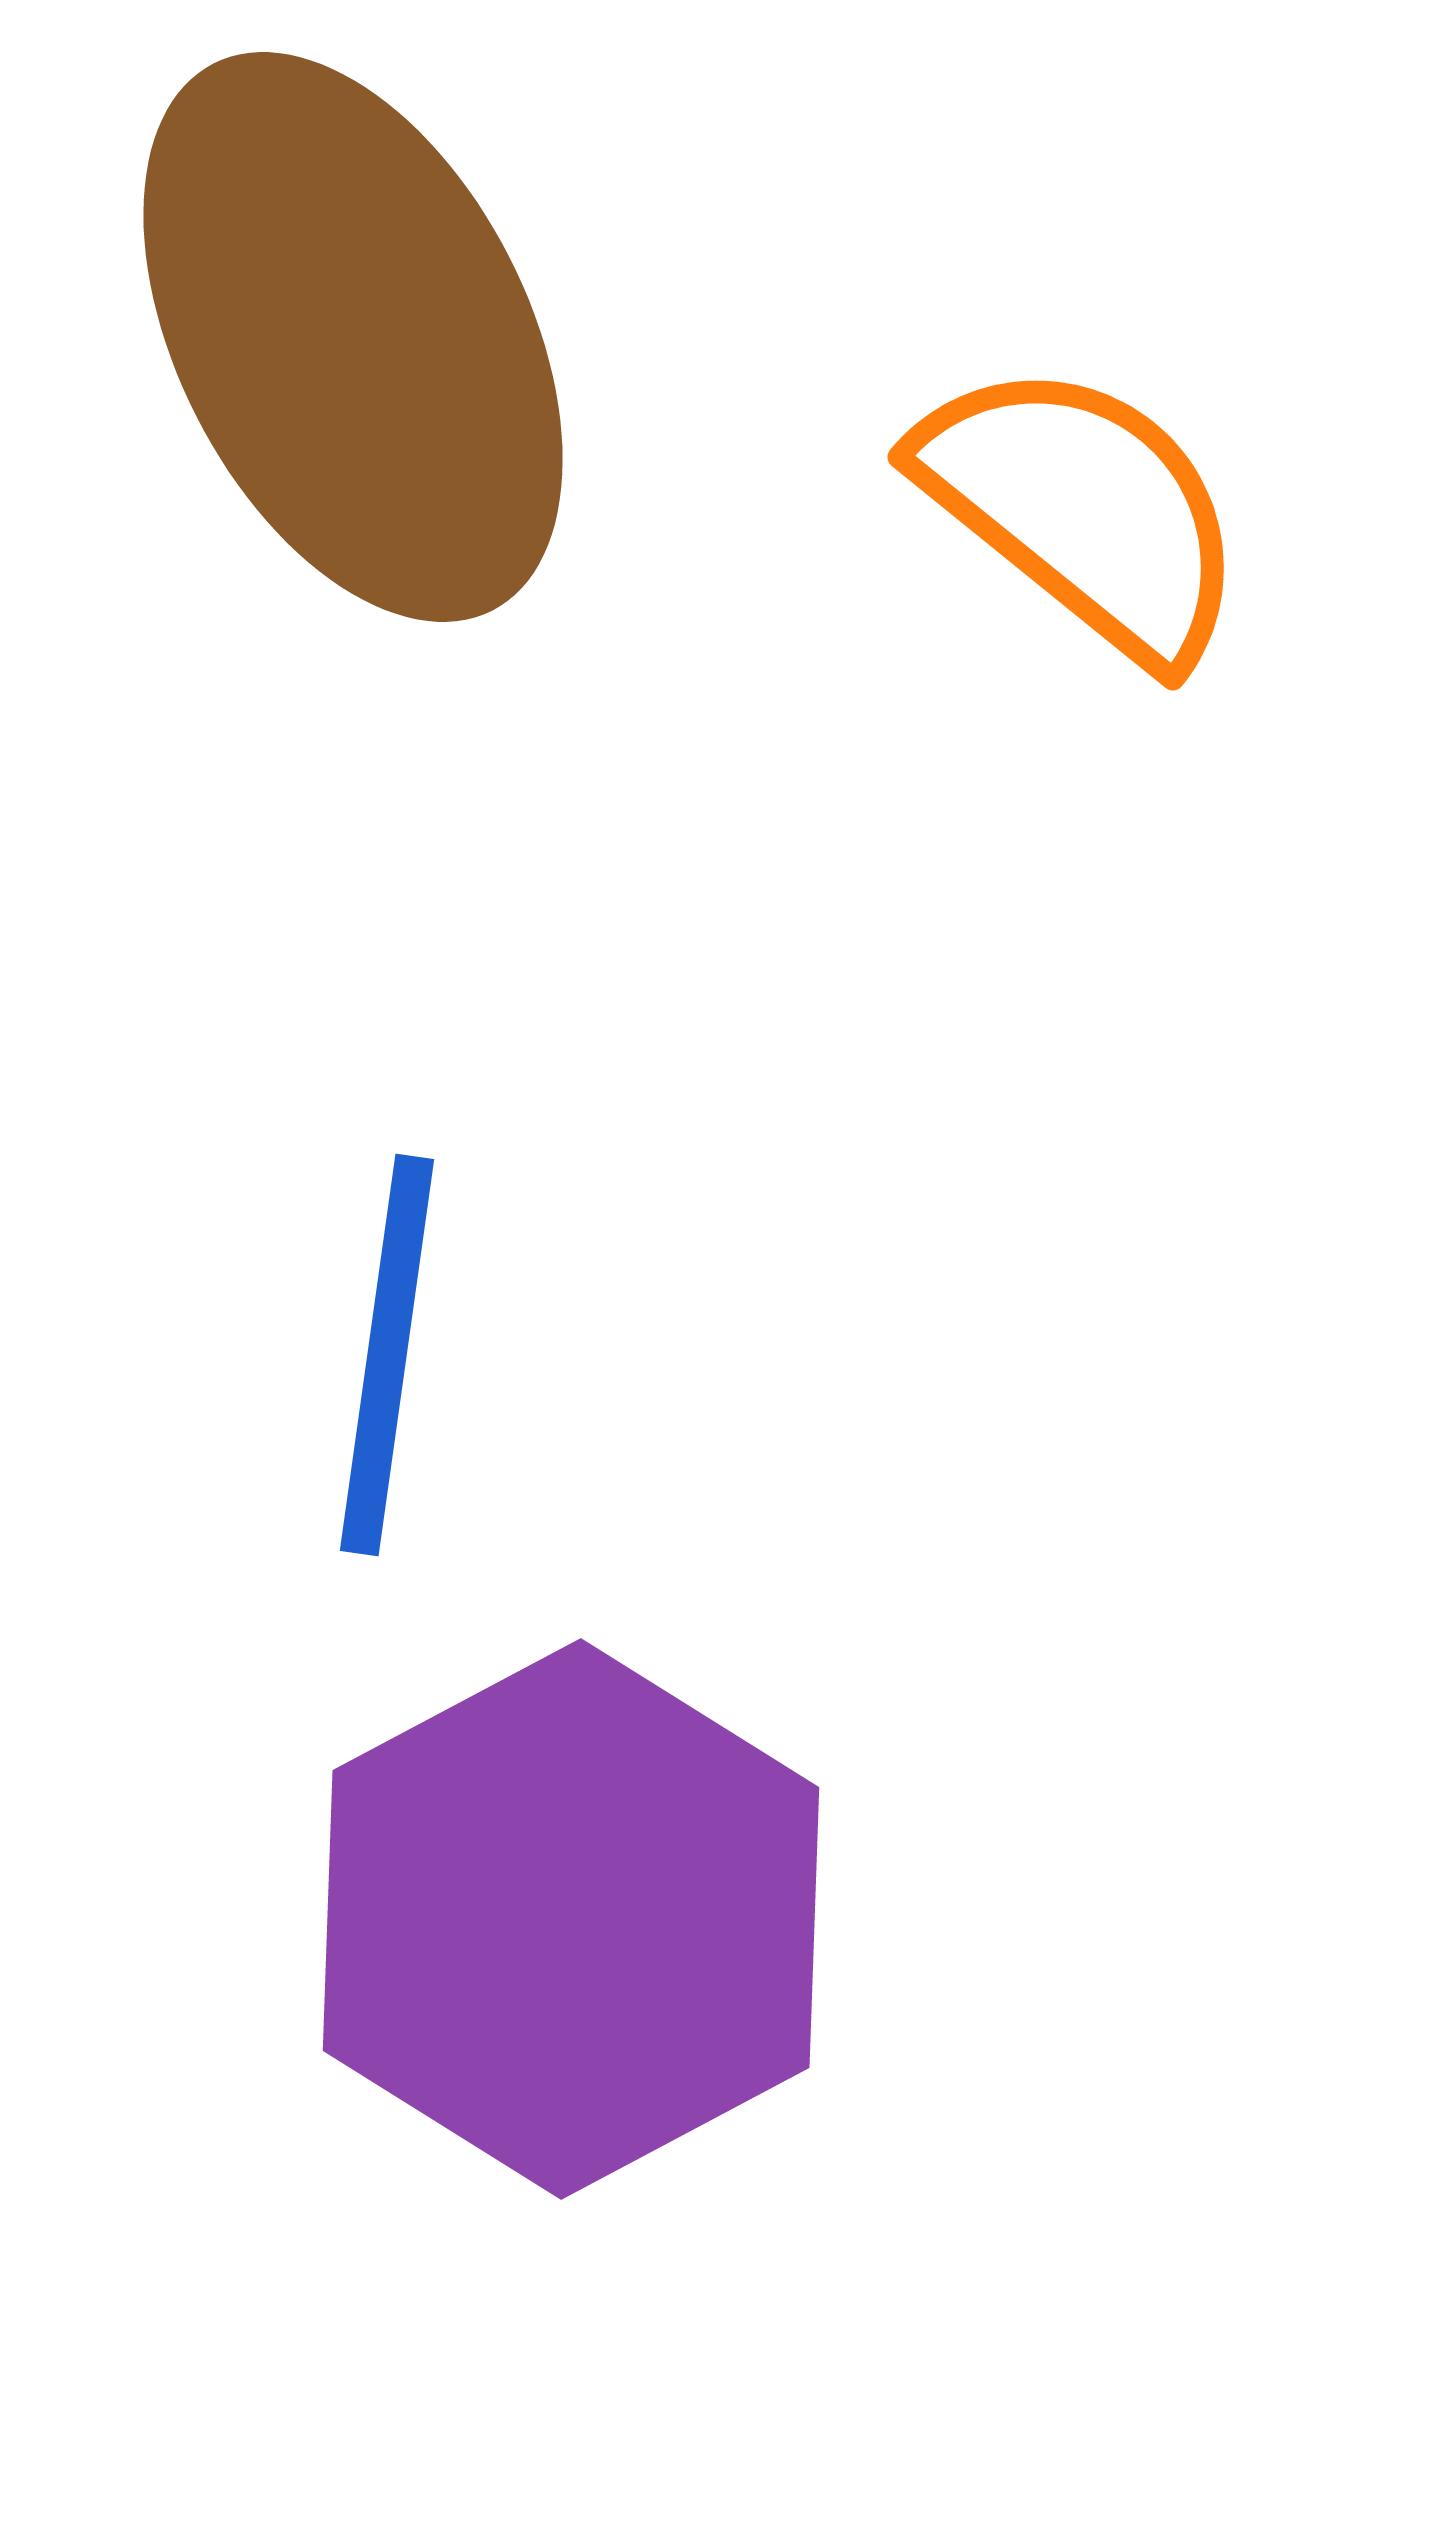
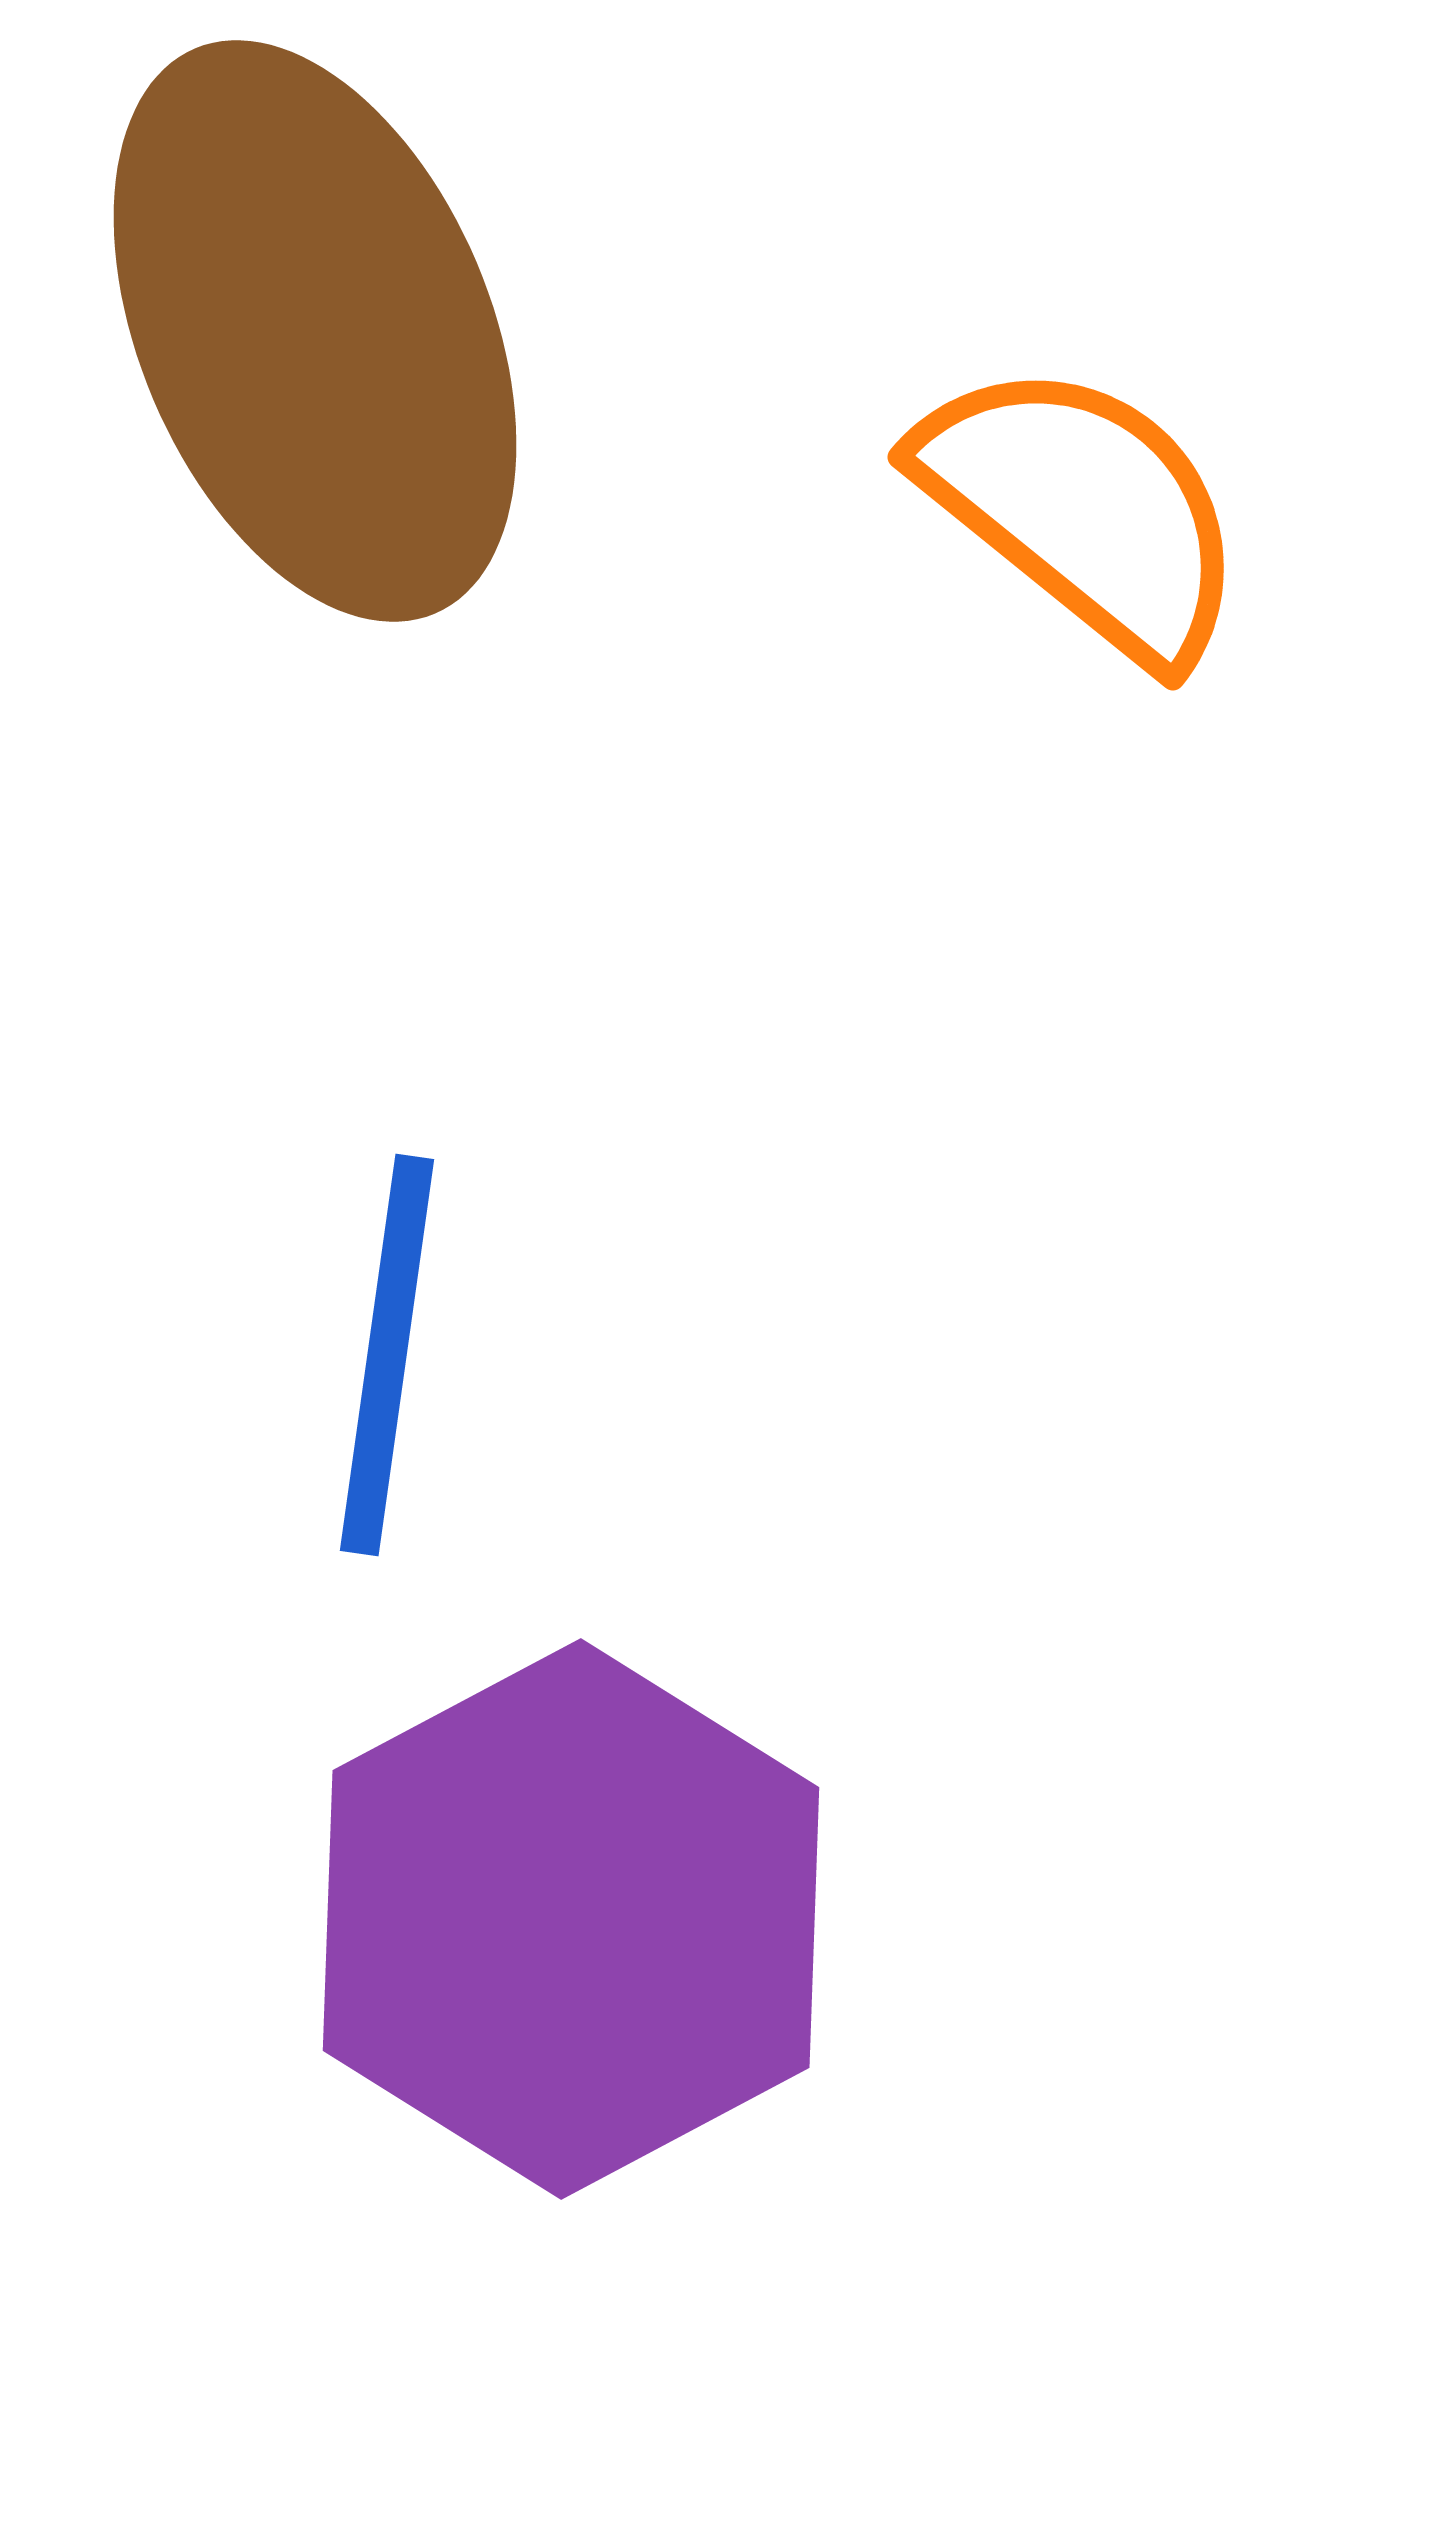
brown ellipse: moved 38 px left, 6 px up; rotated 4 degrees clockwise
